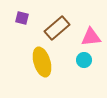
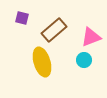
brown rectangle: moved 3 px left, 2 px down
pink triangle: rotated 15 degrees counterclockwise
